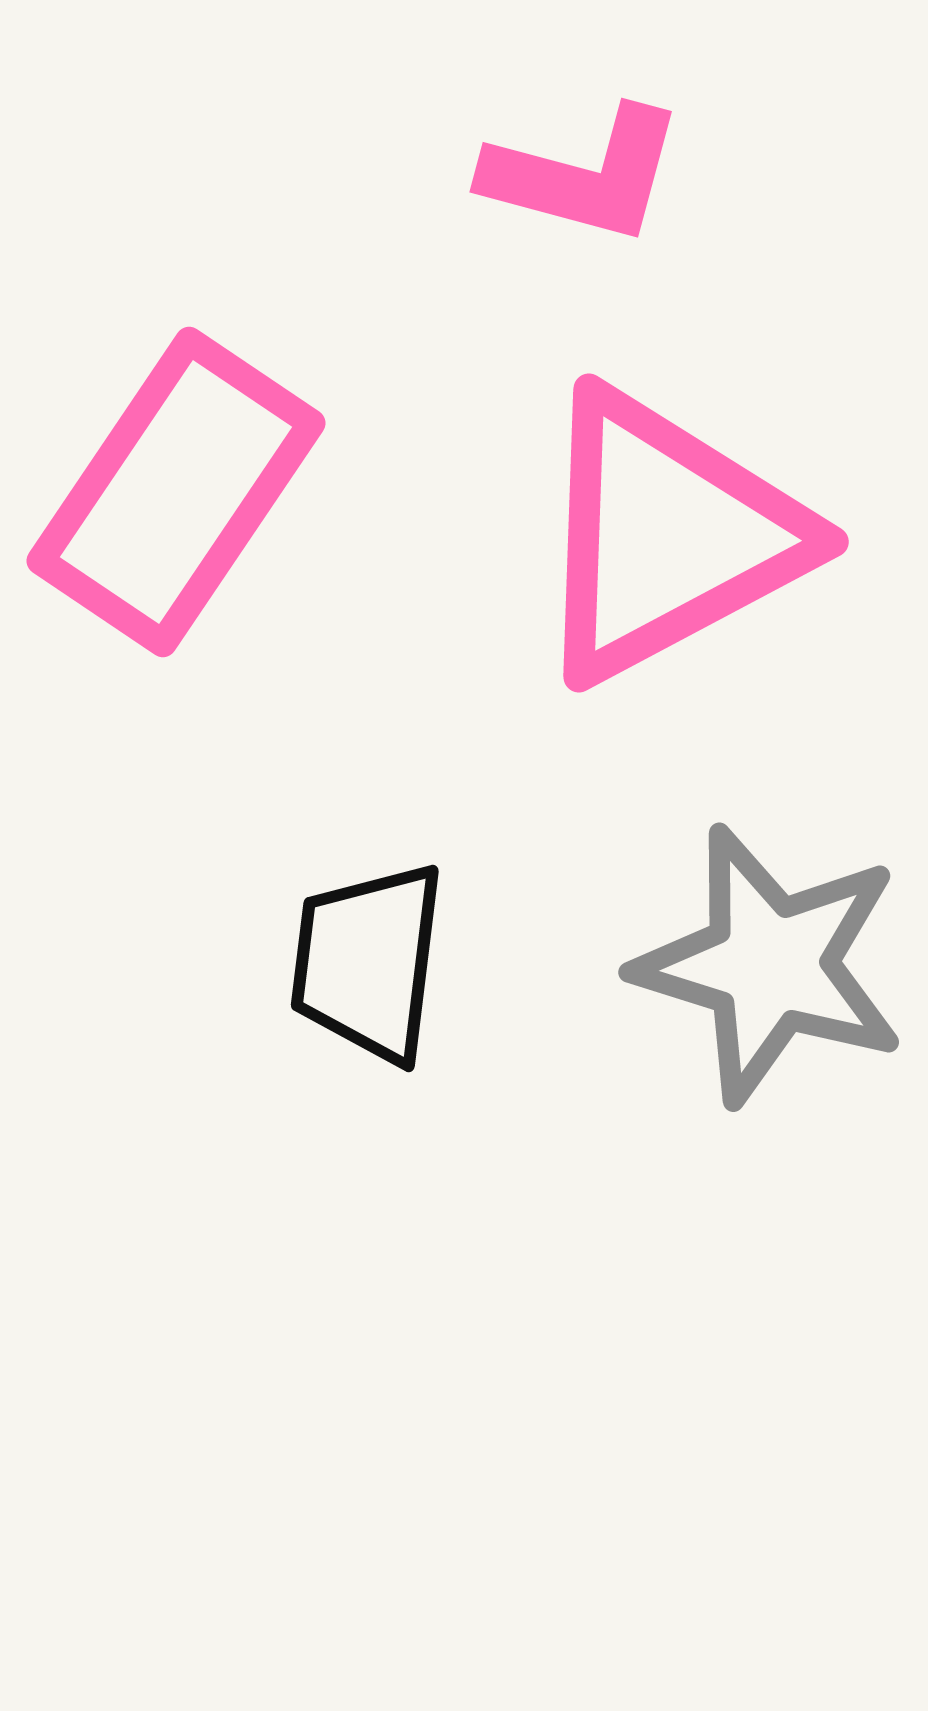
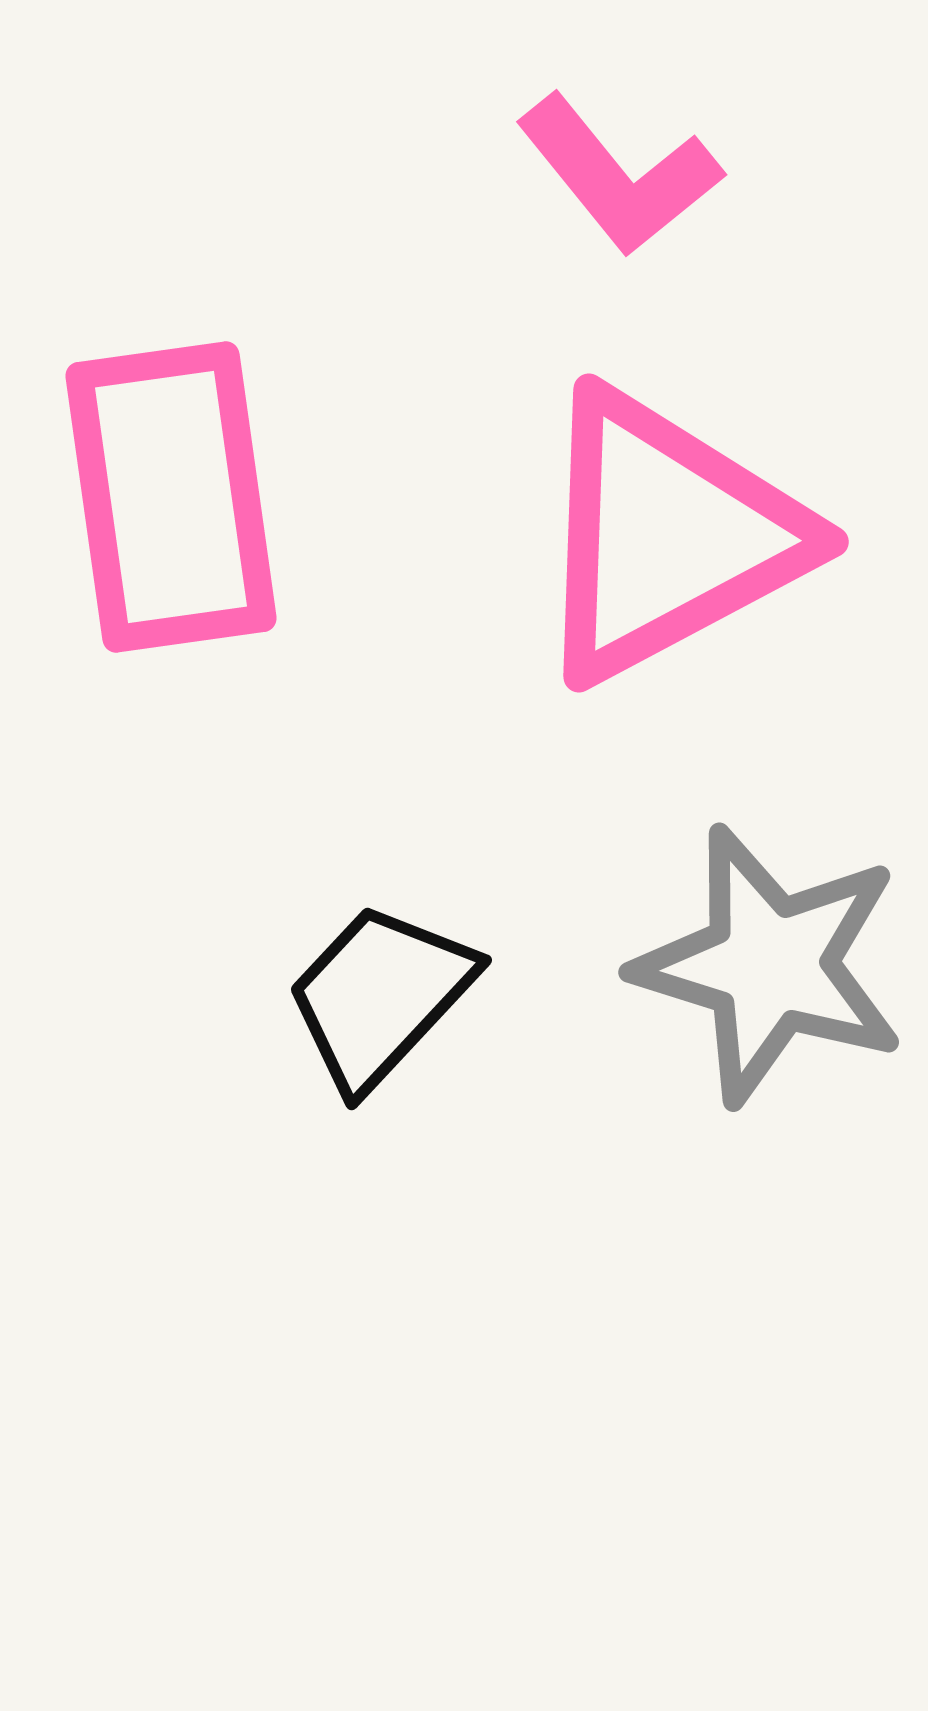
pink L-shape: moved 35 px right; rotated 36 degrees clockwise
pink rectangle: moved 5 px left, 5 px down; rotated 42 degrees counterclockwise
black trapezoid: moved 12 px right, 34 px down; rotated 36 degrees clockwise
